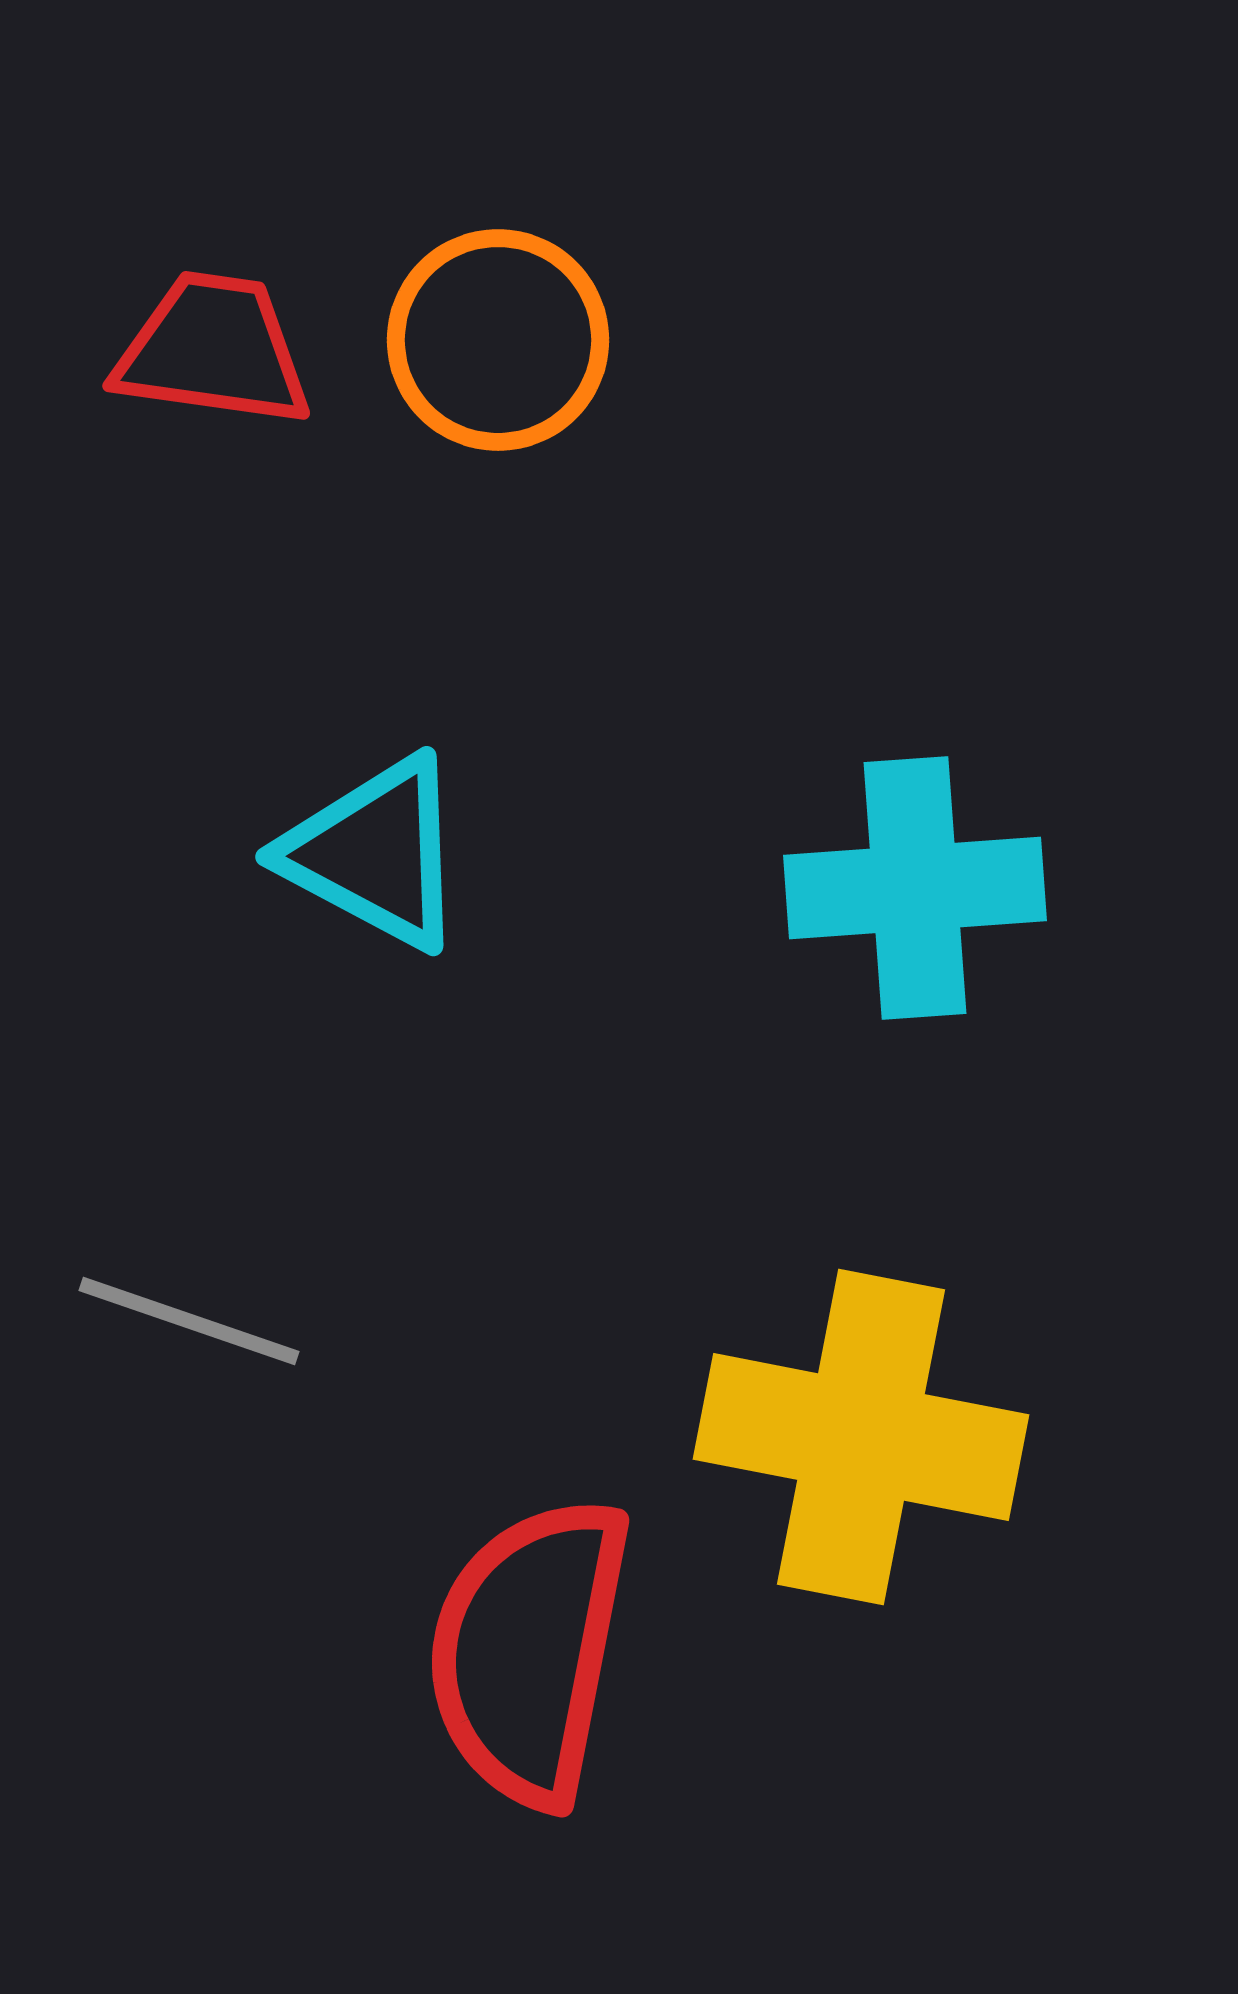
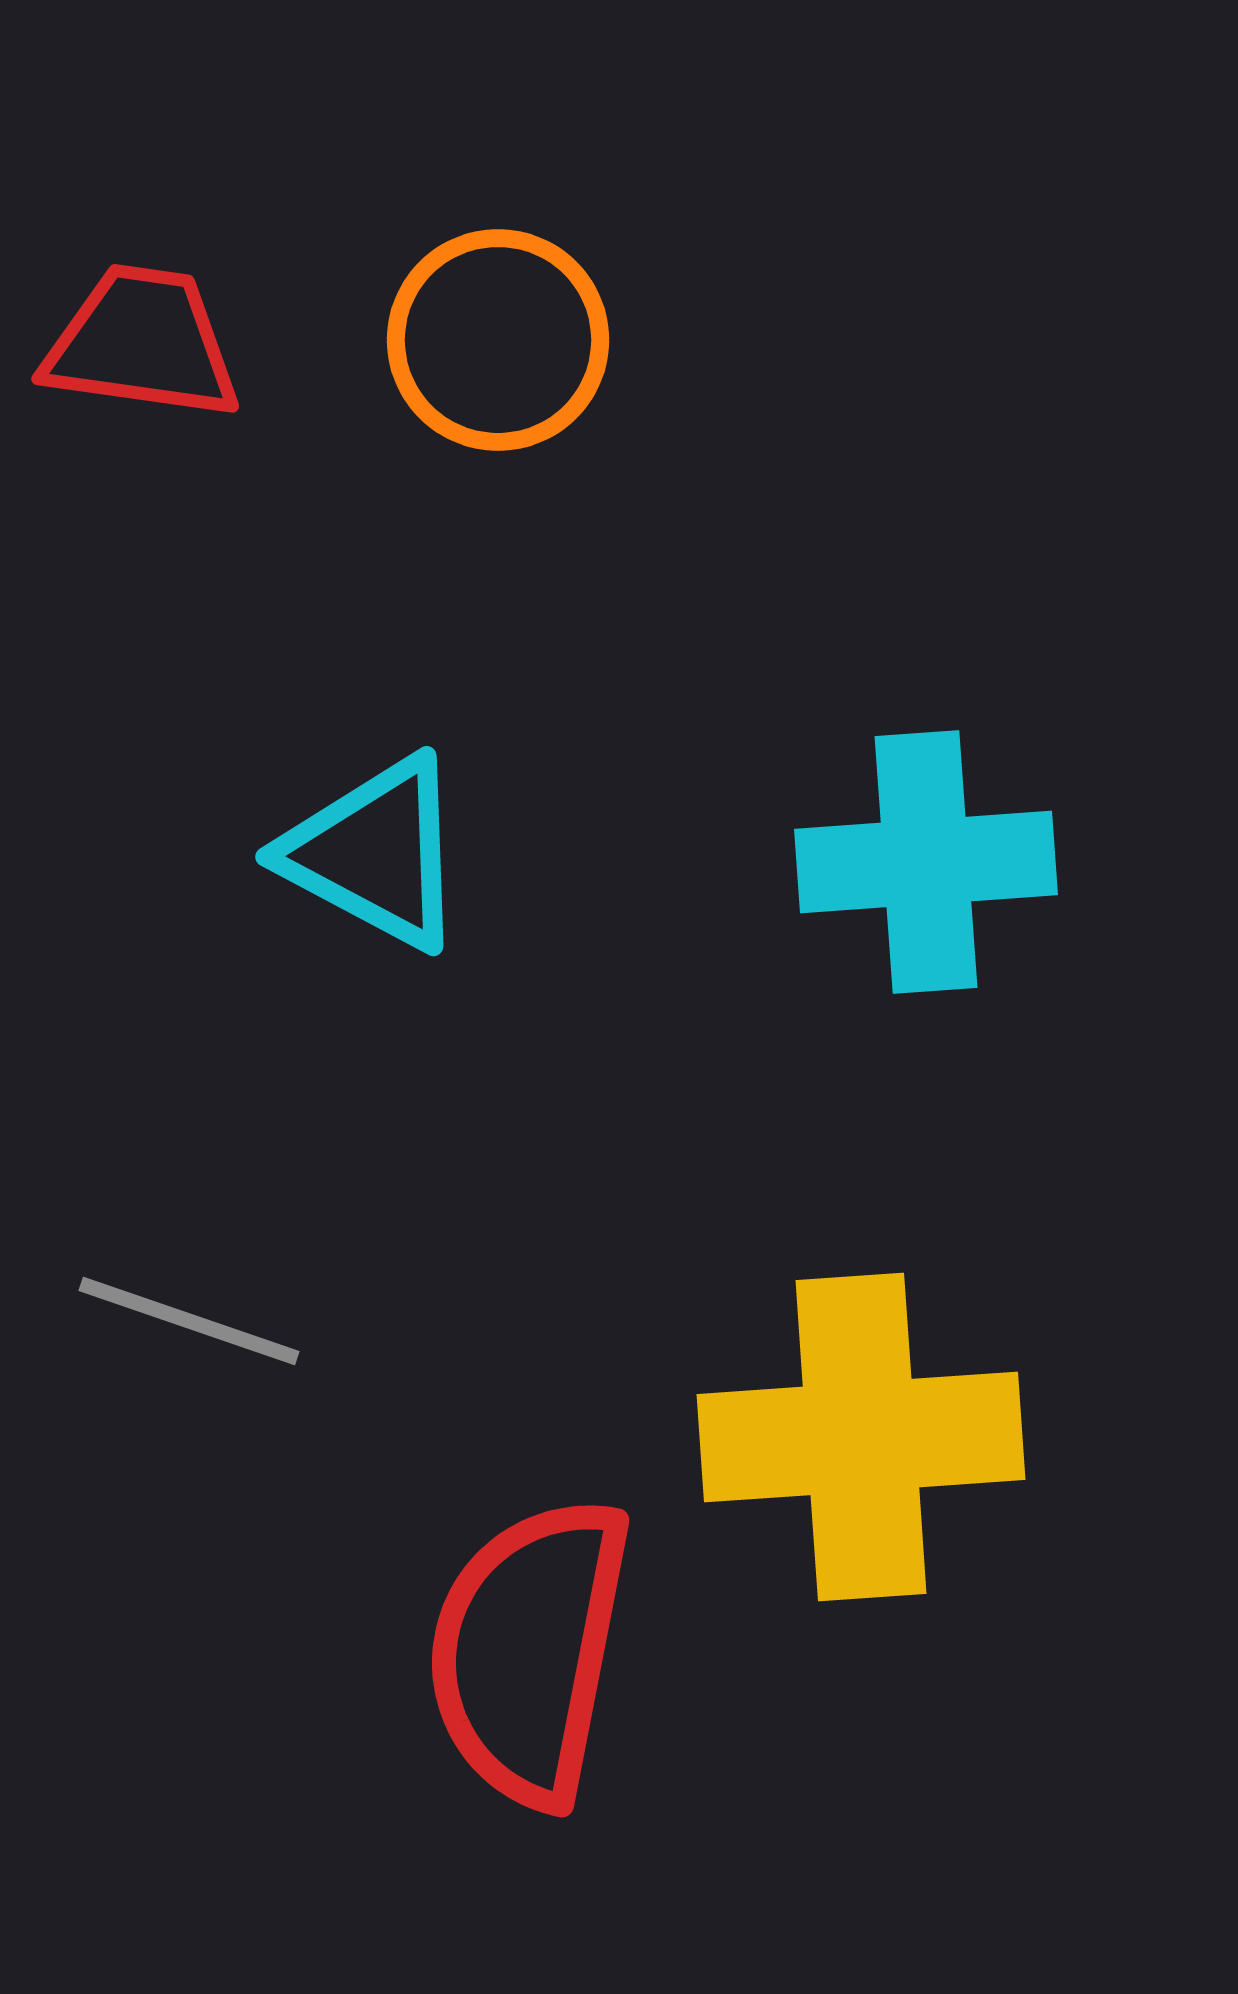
red trapezoid: moved 71 px left, 7 px up
cyan cross: moved 11 px right, 26 px up
yellow cross: rotated 15 degrees counterclockwise
